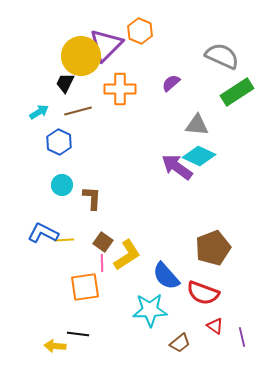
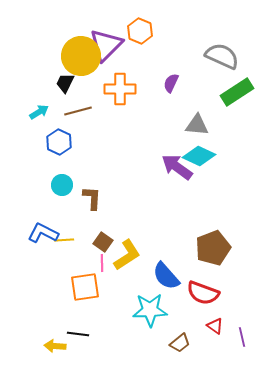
purple semicircle: rotated 24 degrees counterclockwise
